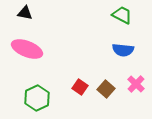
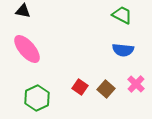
black triangle: moved 2 px left, 2 px up
pink ellipse: rotated 28 degrees clockwise
